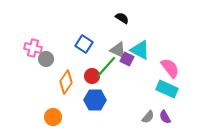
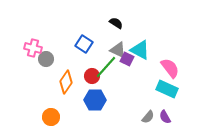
black semicircle: moved 6 px left, 5 px down
orange circle: moved 2 px left
